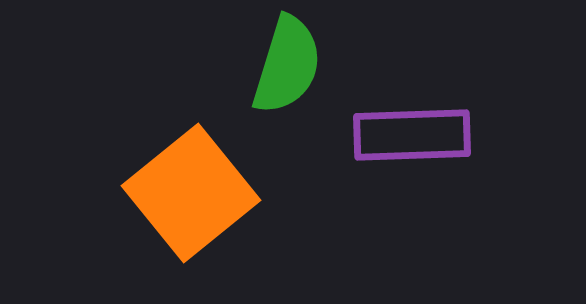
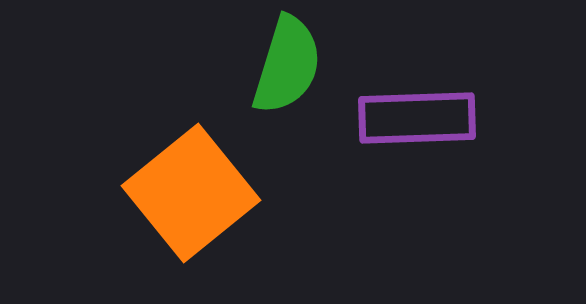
purple rectangle: moved 5 px right, 17 px up
